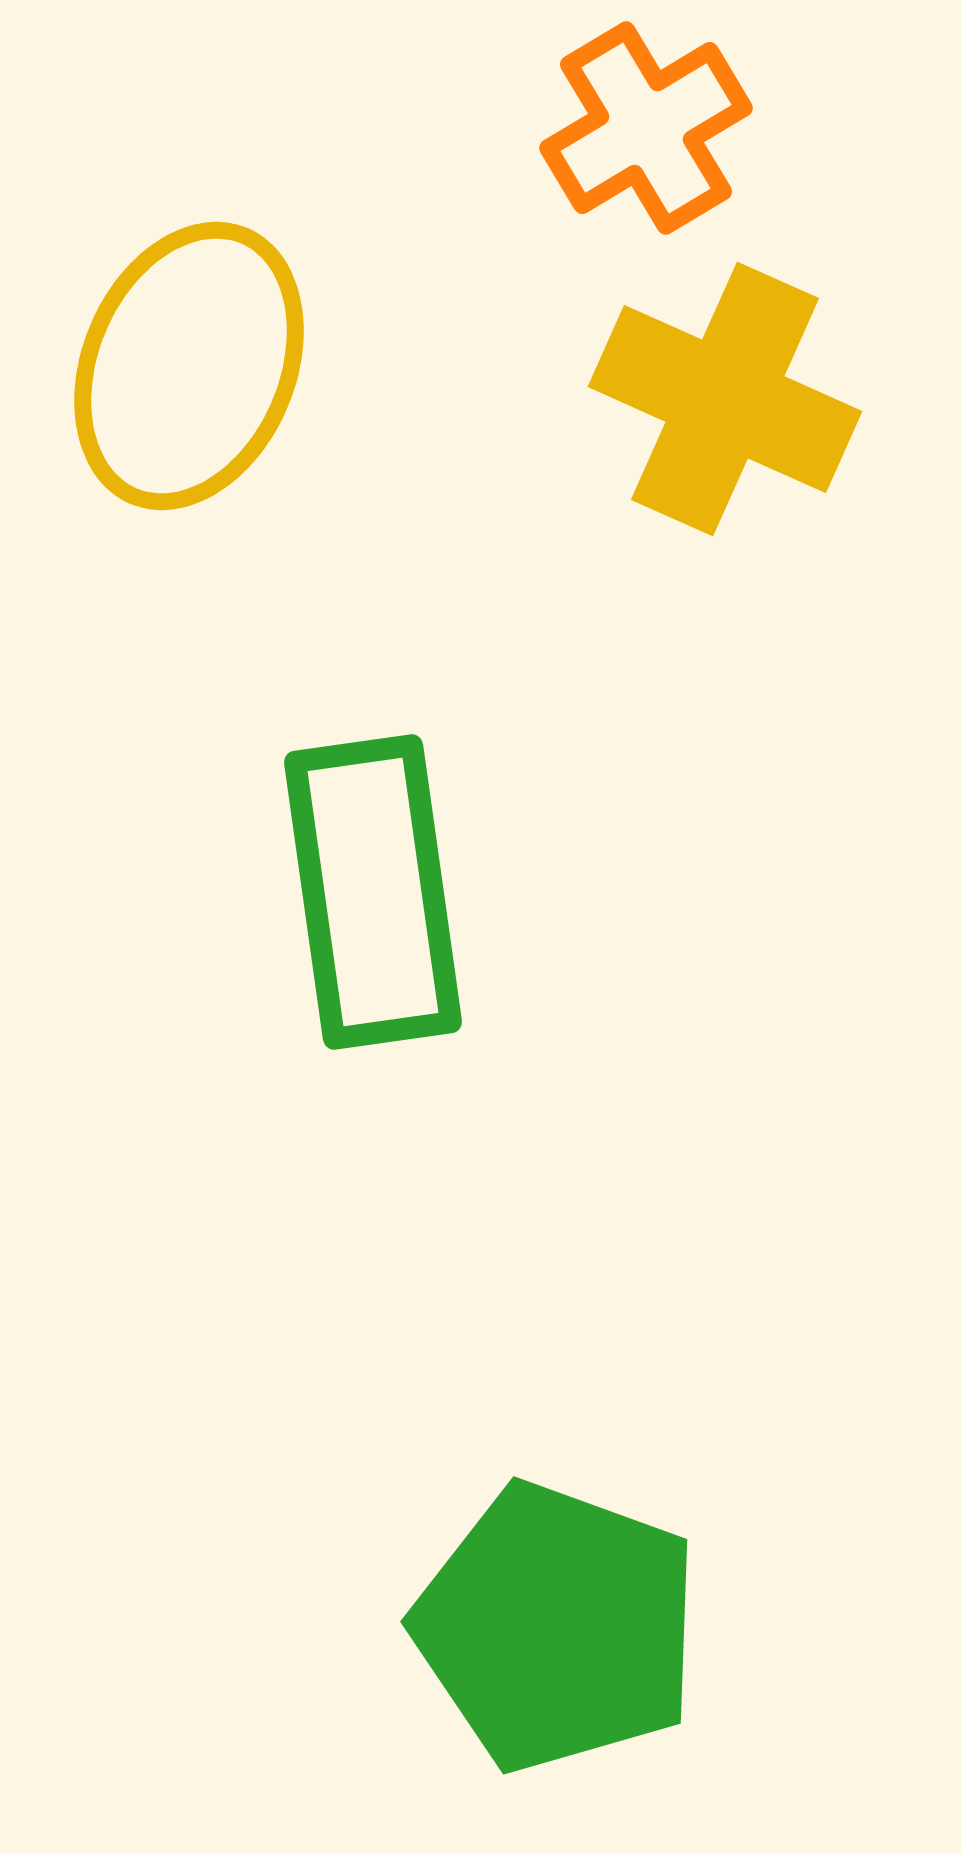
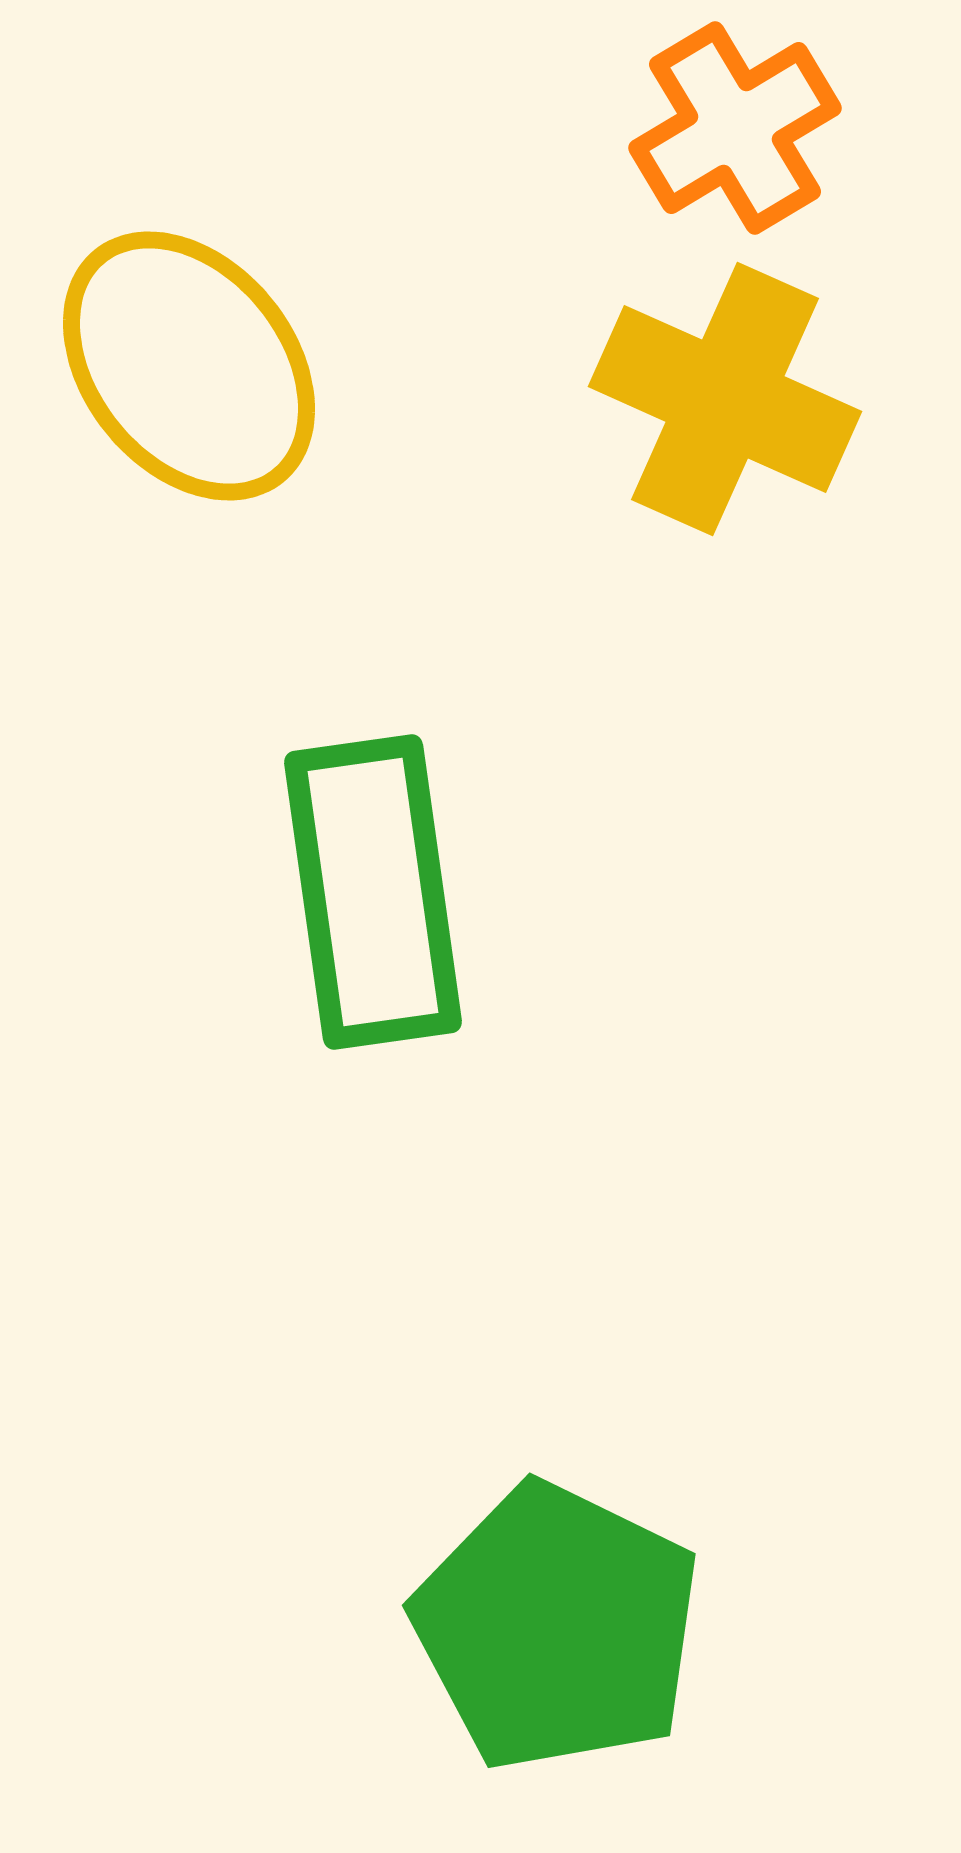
orange cross: moved 89 px right
yellow ellipse: rotated 62 degrees counterclockwise
green pentagon: rotated 6 degrees clockwise
